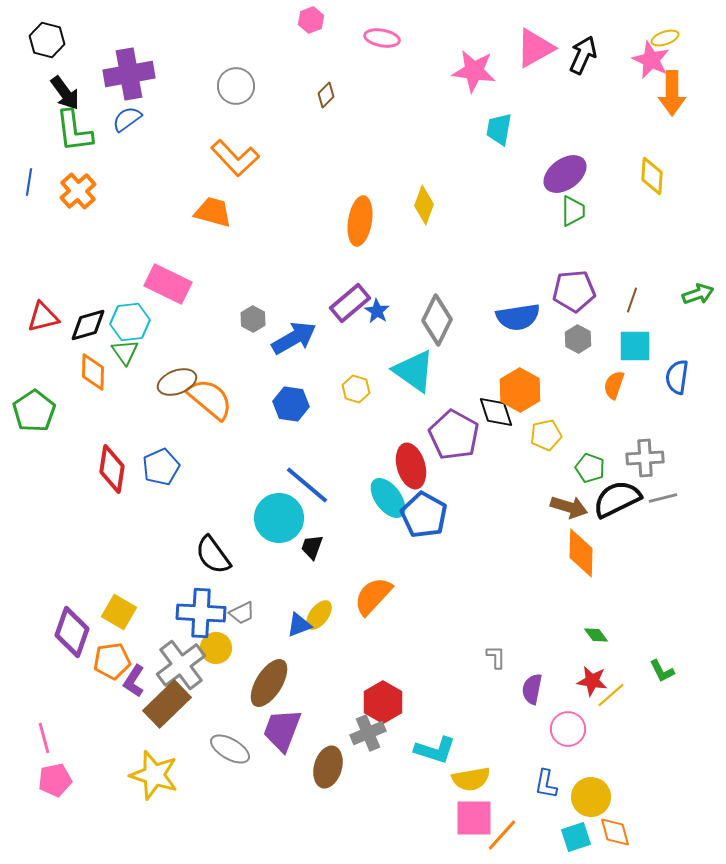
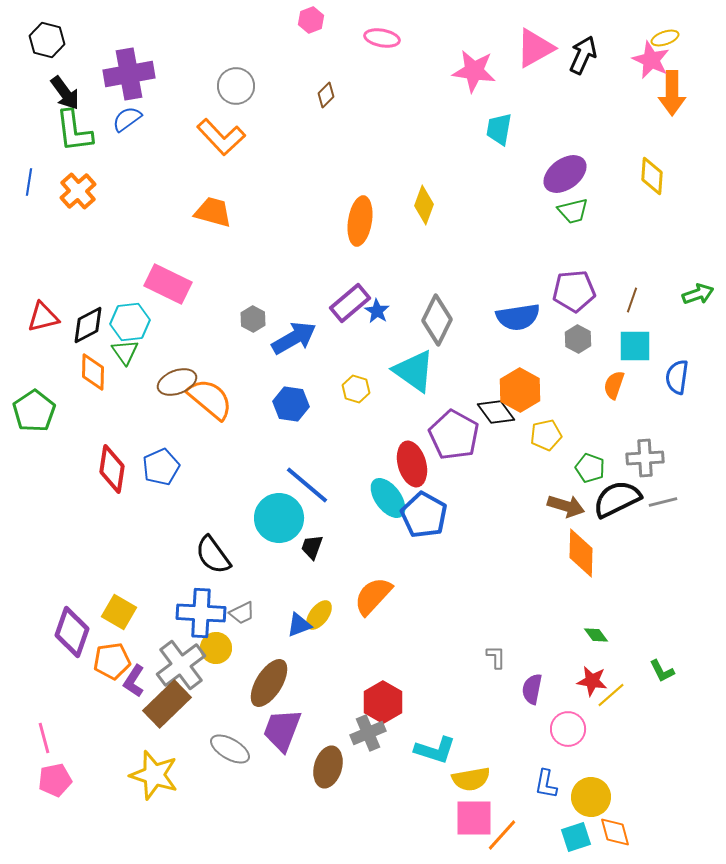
orange L-shape at (235, 158): moved 14 px left, 21 px up
green trapezoid at (573, 211): rotated 76 degrees clockwise
black diamond at (88, 325): rotated 12 degrees counterclockwise
black diamond at (496, 412): rotated 18 degrees counterclockwise
red ellipse at (411, 466): moved 1 px right, 2 px up
gray line at (663, 498): moved 4 px down
brown arrow at (569, 507): moved 3 px left, 1 px up
